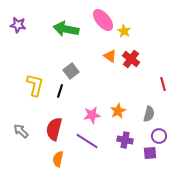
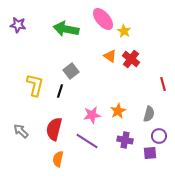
pink ellipse: moved 1 px up
